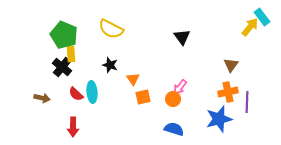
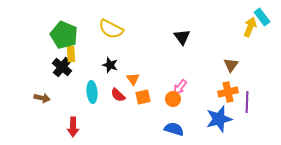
yellow arrow: rotated 18 degrees counterclockwise
red semicircle: moved 42 px right, 1 px down
